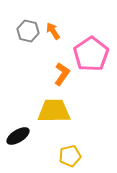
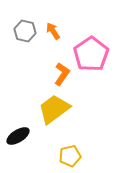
gray hexagon: moved 3 px left
yellow trapezoid: moved 2 px up; rotated 36 degrees counterclockwise
